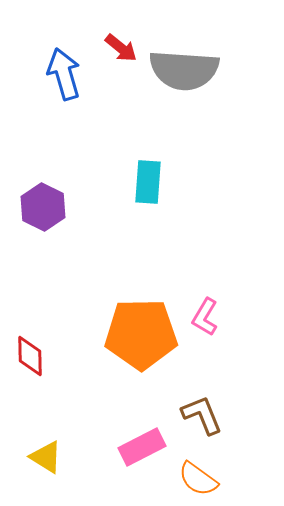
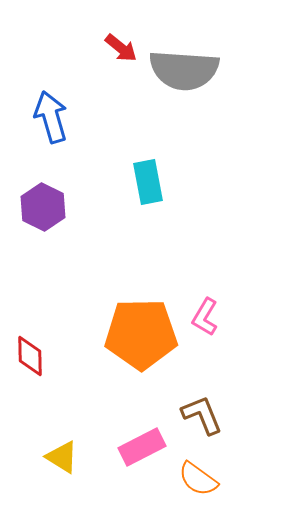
blue arrow: moved 13 px left, 43 px down
cyan rectangle: rotated 15 degrees counterclockwise
yellow triangle: moved 16 px right
